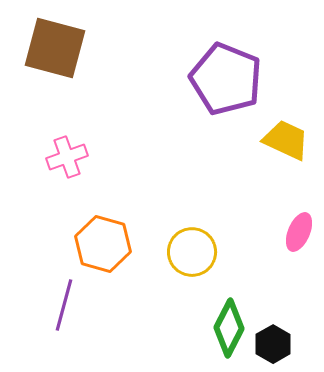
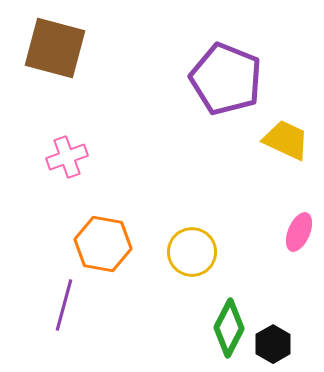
orange hexagon: rotated 6 degrees counterclockwise
